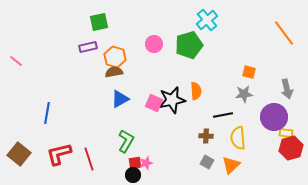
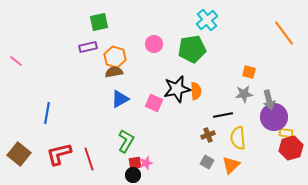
green pentagon: moved 3 px right, 4 px down; rotated 8 degrees clockwise
gray arrow: moved 18 px left, 11 px down
black star: moved 5 px right, 11 px up
brown cross: moved 2 px right, 1 px up; rotated 24 degrees counterclockwise
